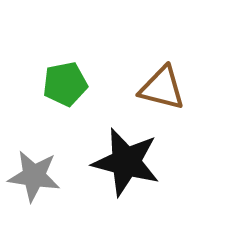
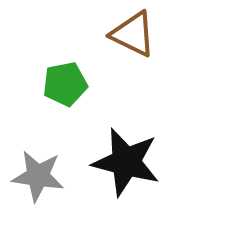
brown triangle: moved 29 px left, 54 px up; rotated 12 degrees clockwise
gray star: moved 4 px right
